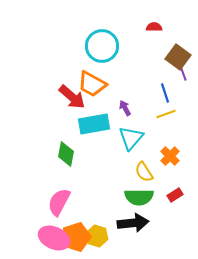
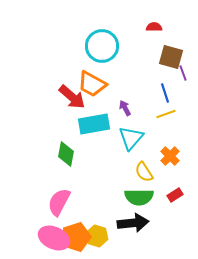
brown square: moved 7 px left; rotated 20 degrees counterclockwise
